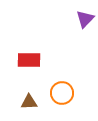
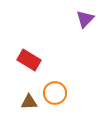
red rectangle: rotated 30 degrees clockwise
orange circle: moved 7 px left
